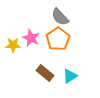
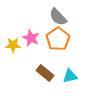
gray semicircle: moved 2 px left
cyan triangle: rotated 21 degrees clockwise
